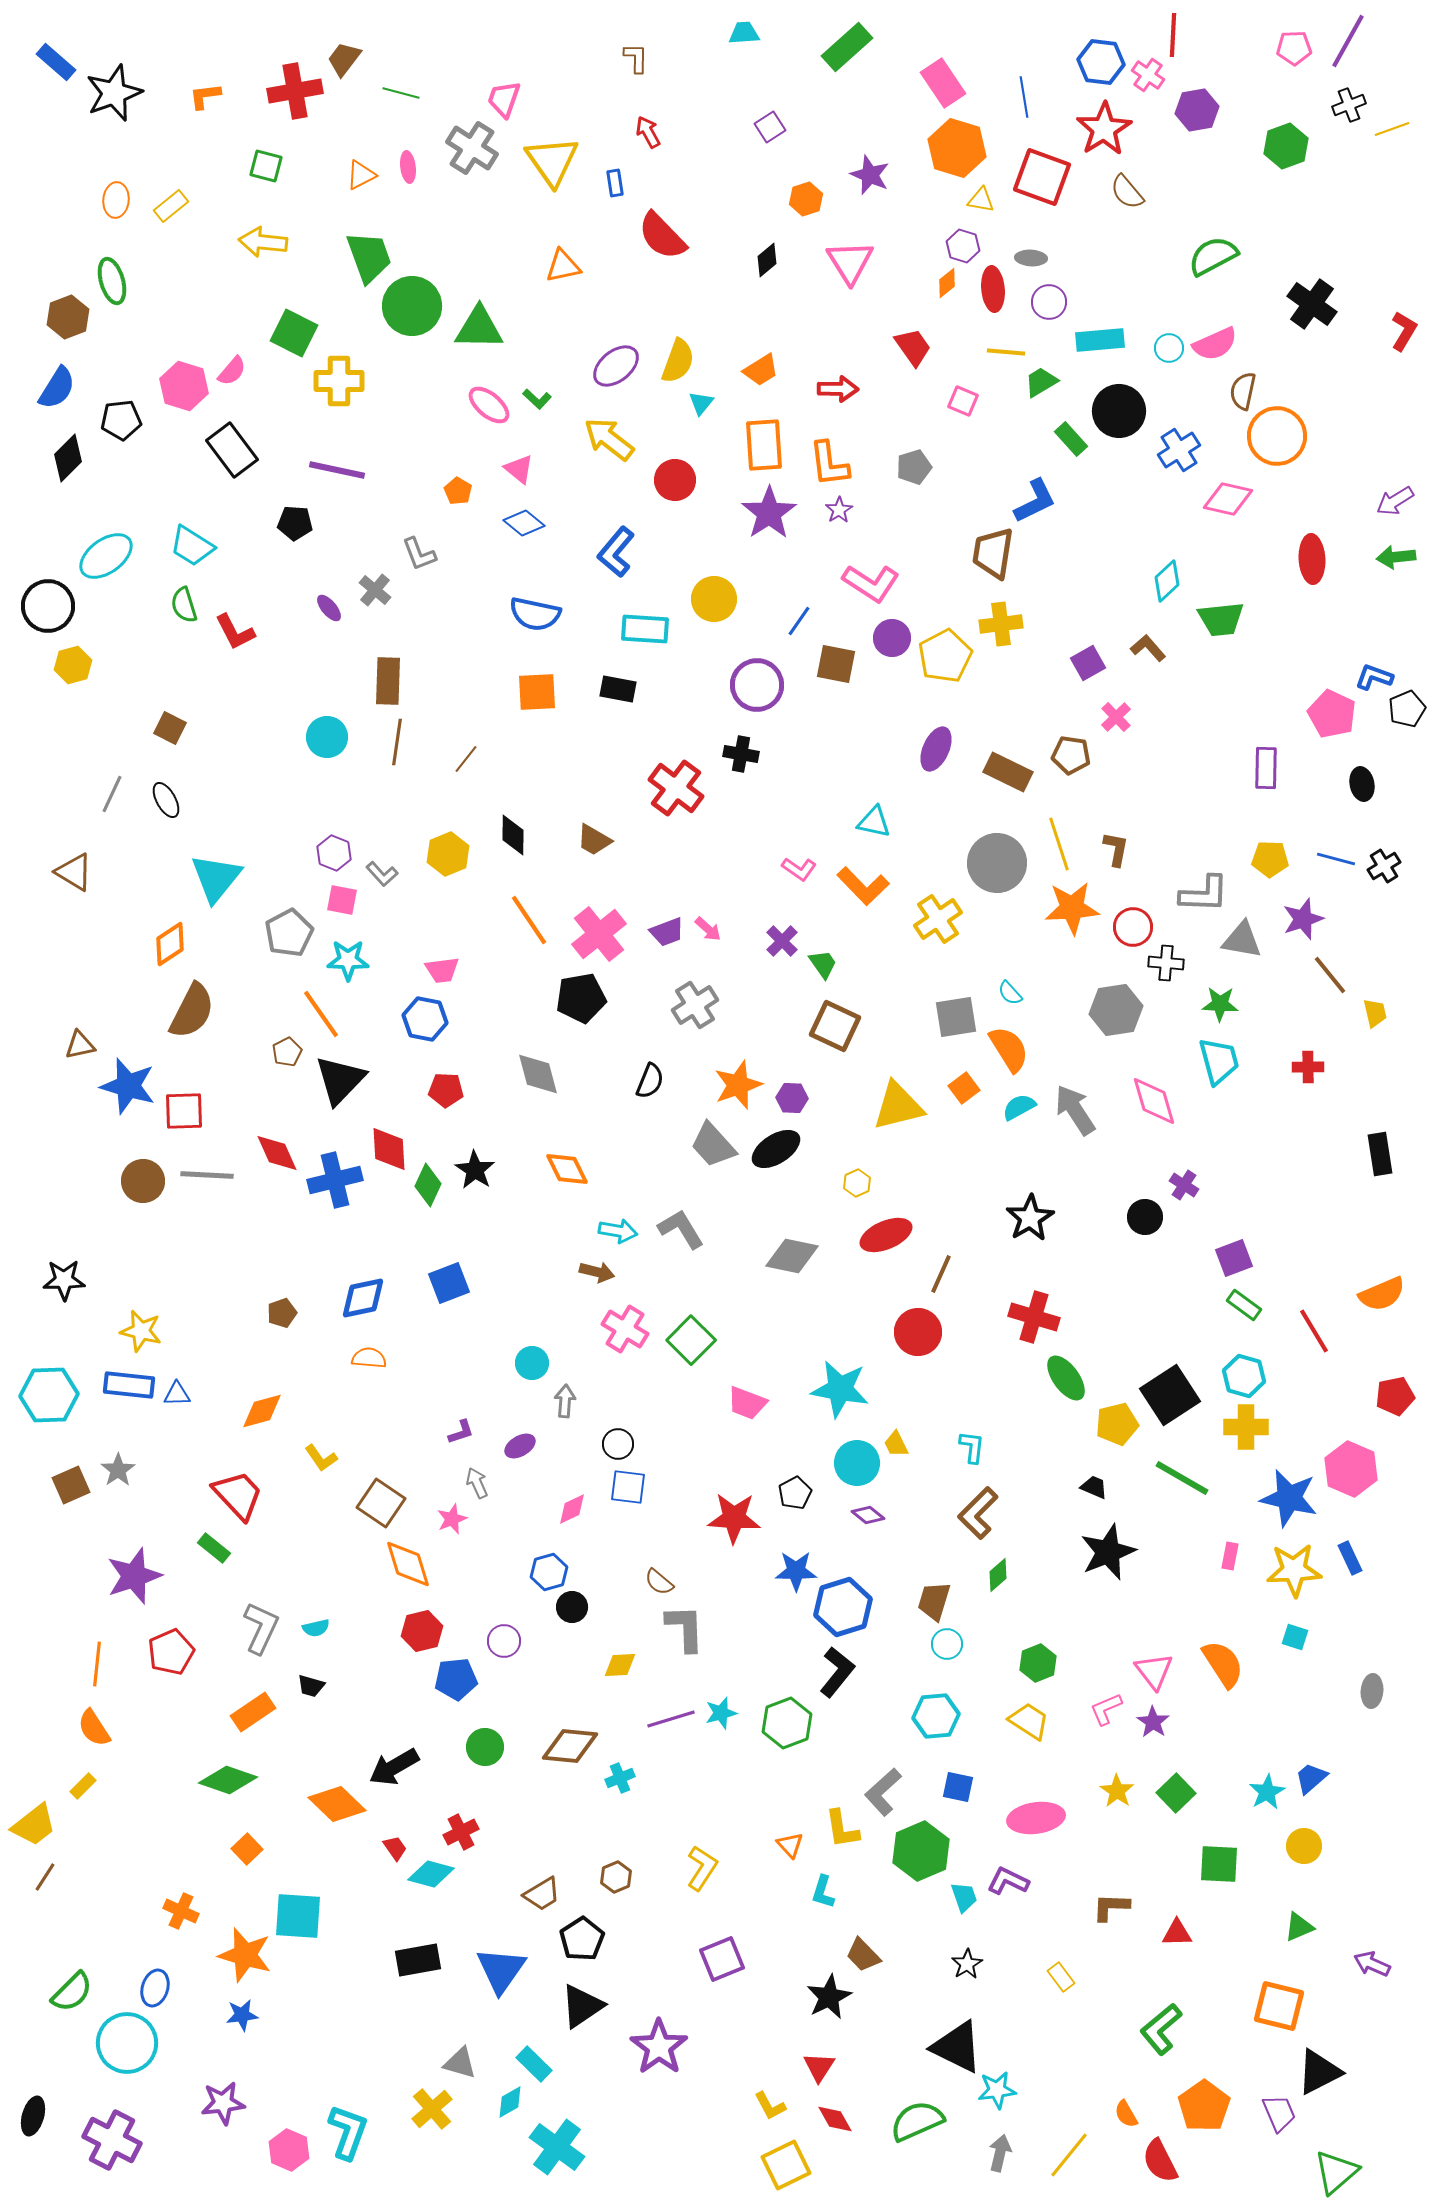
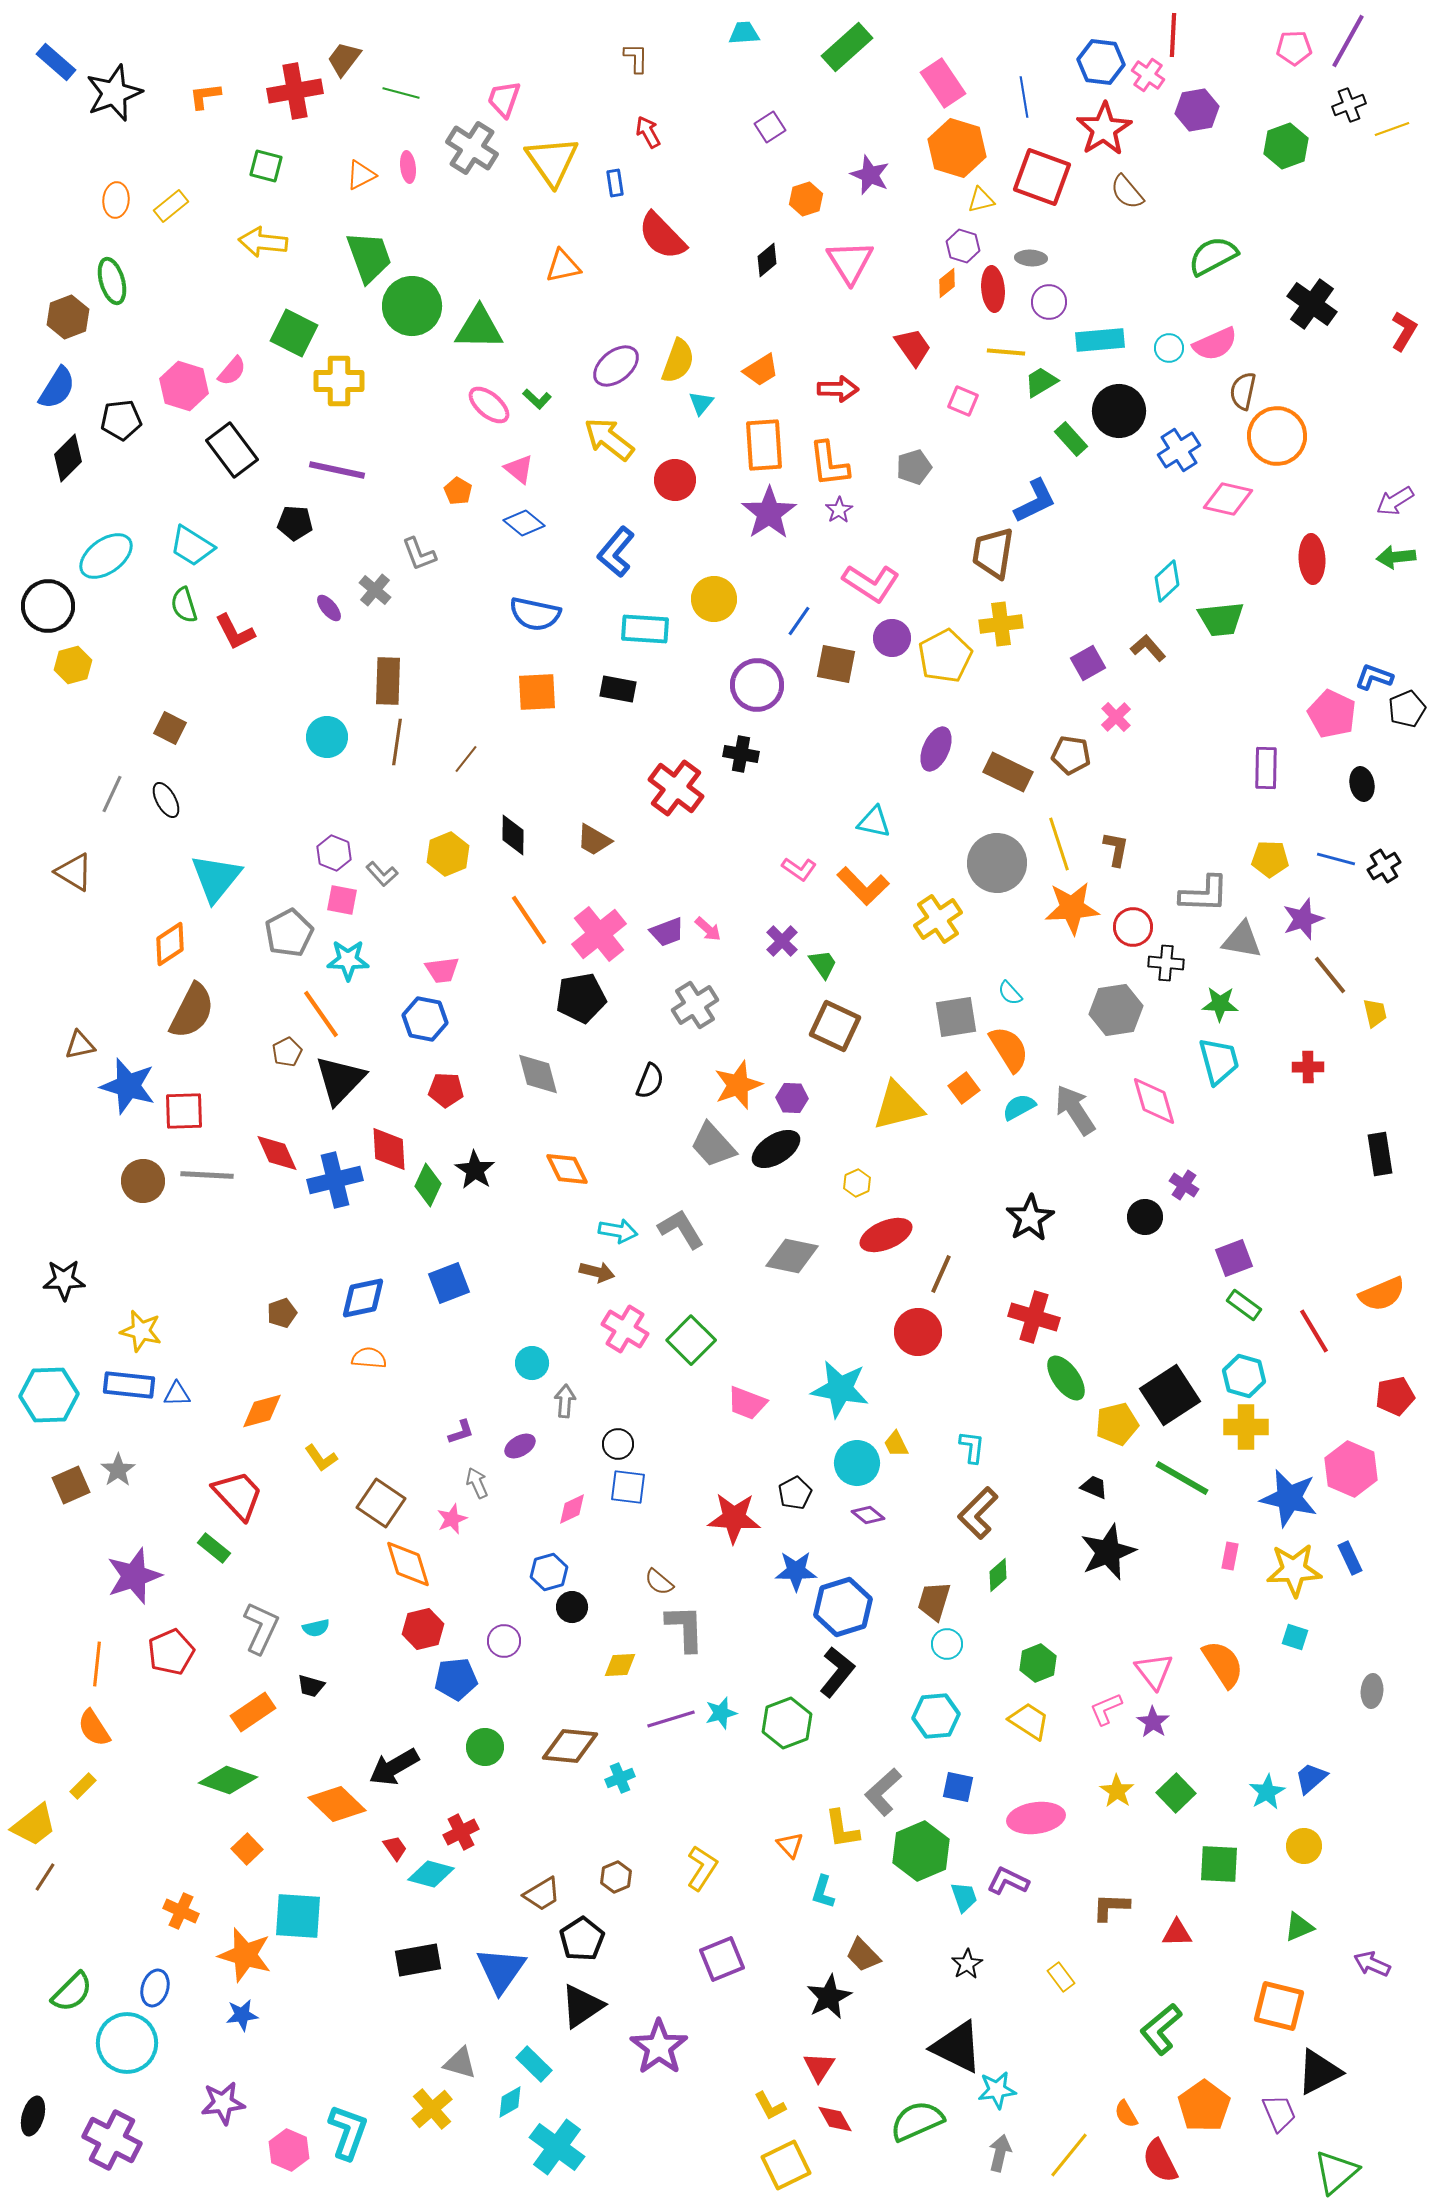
yellow triangle at (981, 200): rotated 24 degrees counterclockwise
red hexagon at (422, 1631): moved 1 px right, 2 px up
